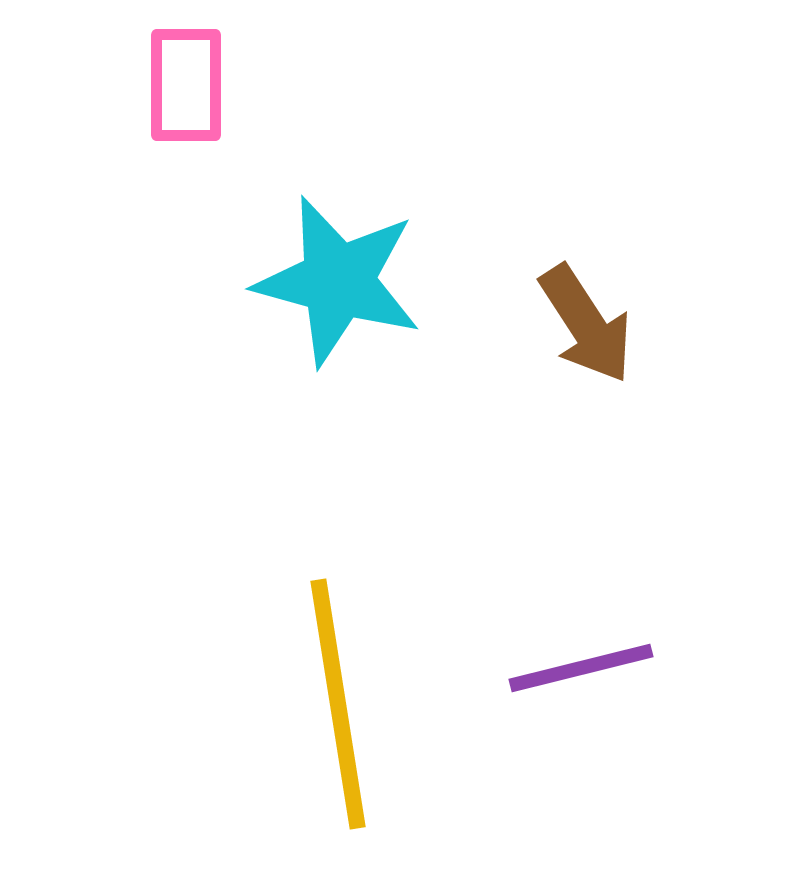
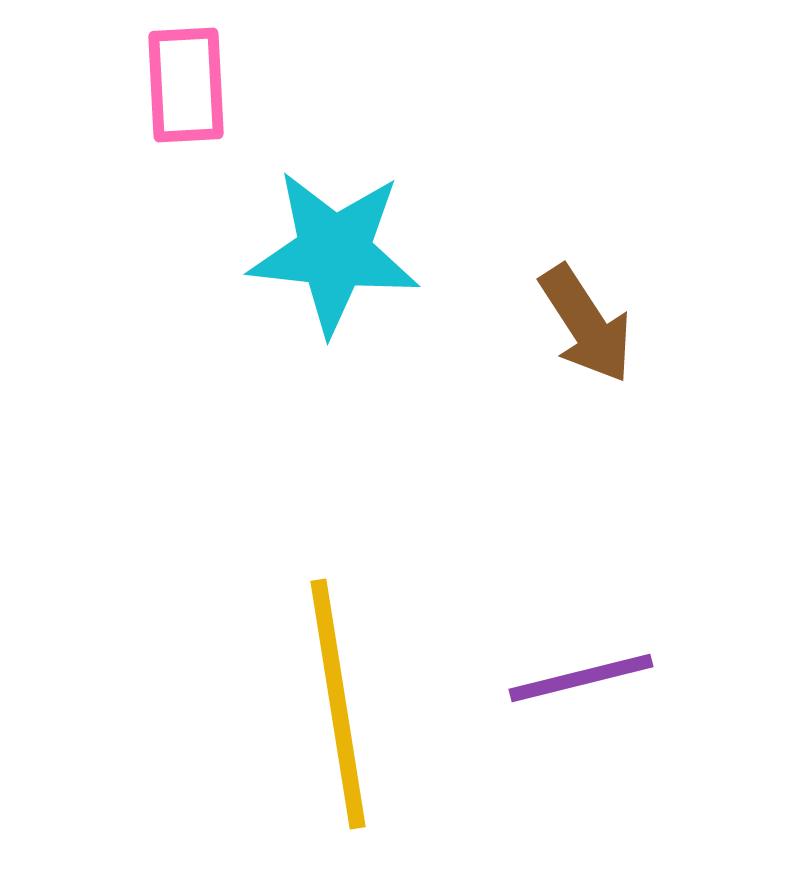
pink rectangle: rotated 3 degrees counterclockwise
cyan star: moved 4 px left, 29 px up; rotated 9 degrees counterclockwise
purple line: moved 10 px down
